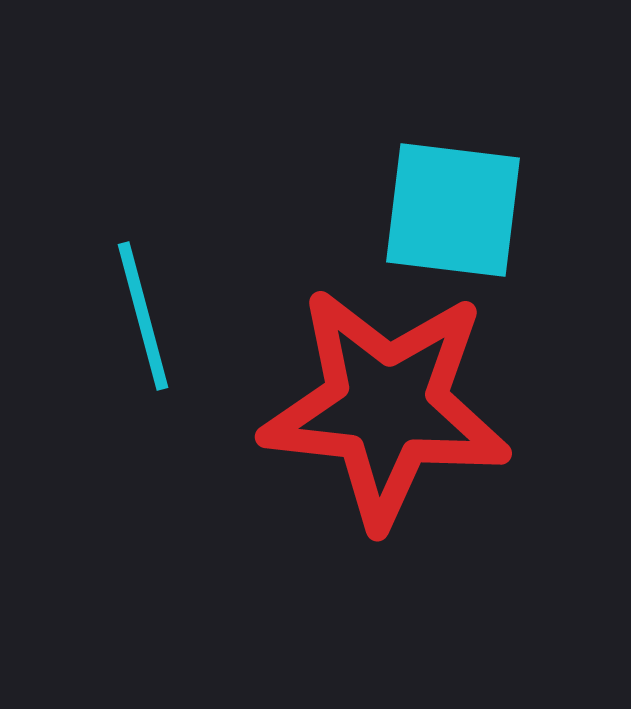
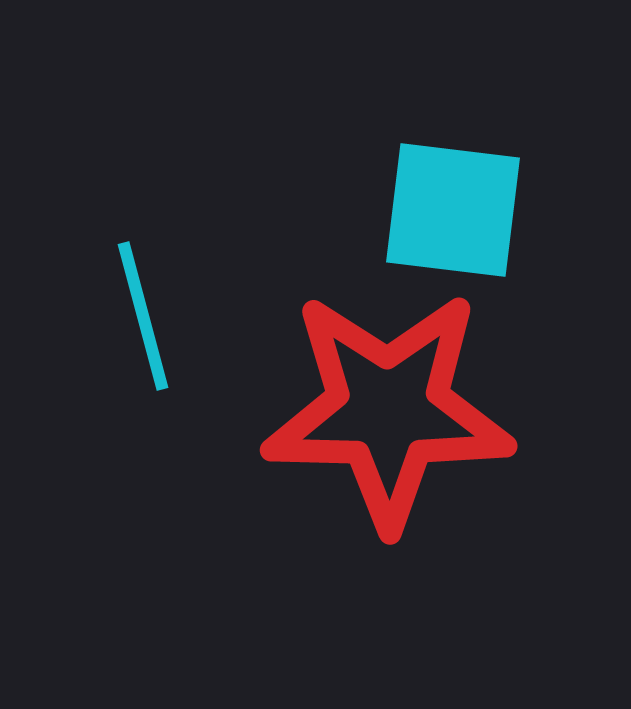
red star: moved 2 px right, 3 px down; rotated 5 degrees counterclockwise
